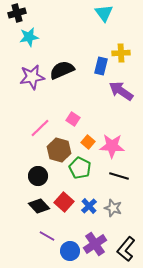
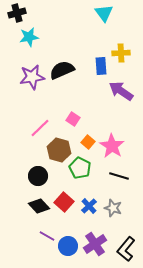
blue rectangle: rotated 18 degrees counterclockwise
pink star: rotated 30 degrees clockwise
blue circle: moved 2 px left, 5 px up
